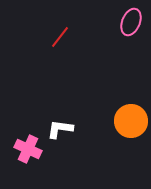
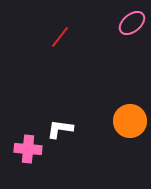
pink ellipse: moved 1 px right, 1 px down; rotated 28 degrees clockwise
orange circle: moved 1 px left
pink cross: rotated 20 degrees counterclockwise
